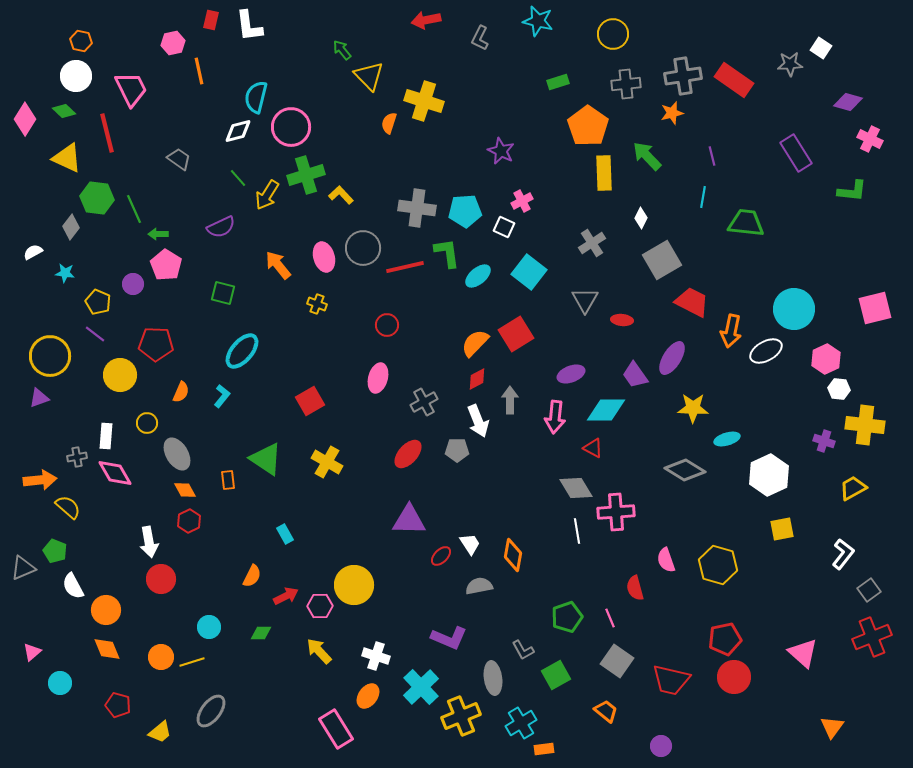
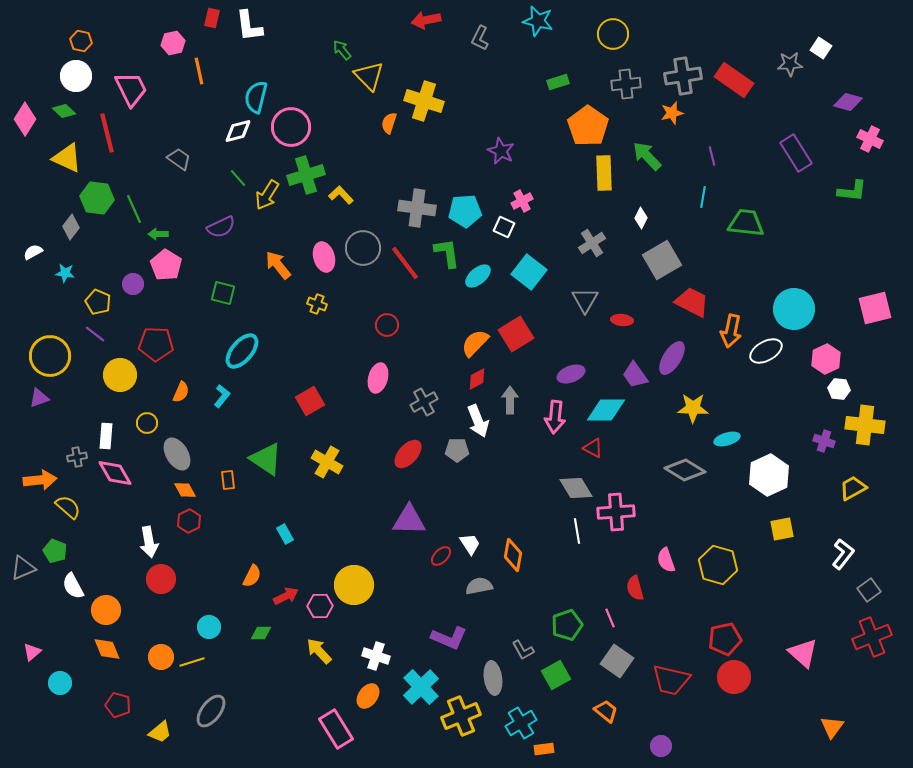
red rectangle at (211, 20): moved 1 px right, 2 px up
red line at (405, 267): moved 4 px up; rotated 66 degrees clockwise
green pentagon at (567, 617): moved 8 px down
